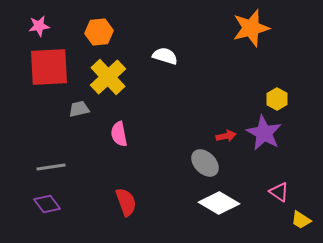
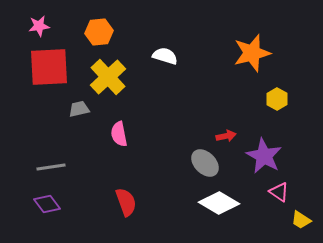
orange star: moved 1 px right, 25 px down
purple star: moved 23 px down
